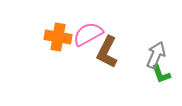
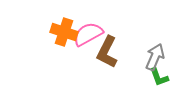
orange cross: moved 6 px right, 5 px up; rotated 8 degrees clockwise
gray arrow: moved 1 px left, 2 px down
green L-shape: moved 2 px left, 3 px down
